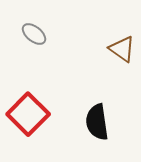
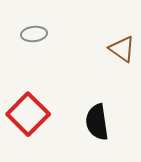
gray ellipse: rotated 45 degrees counterclockwise
